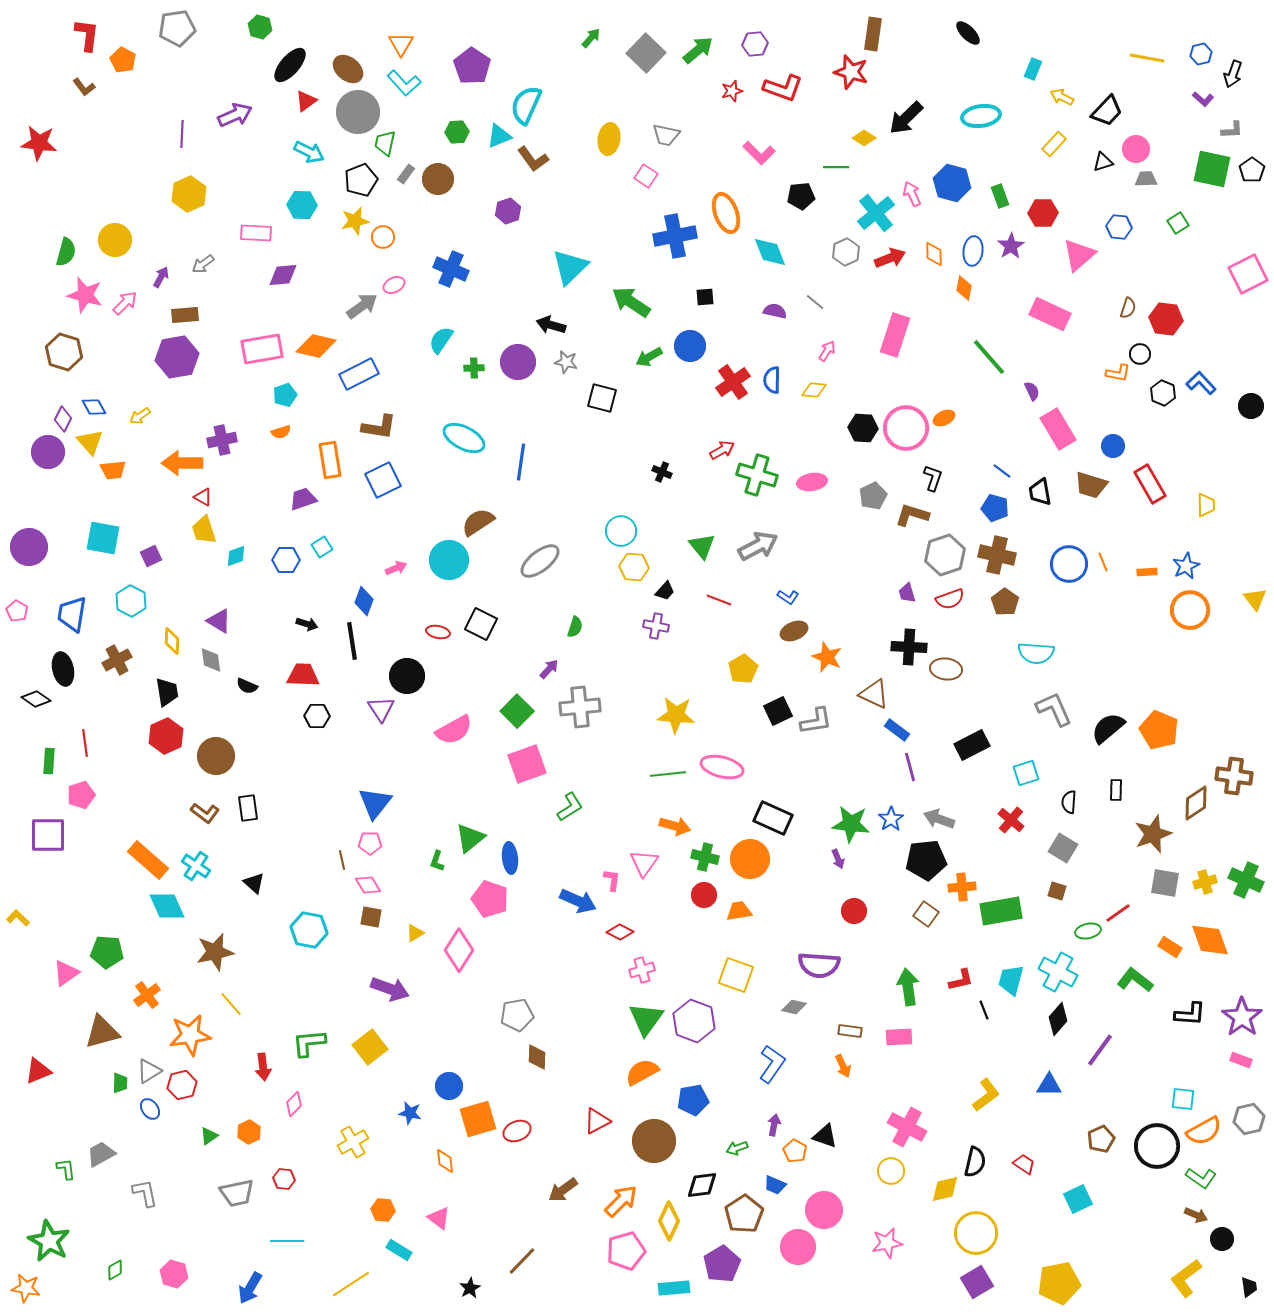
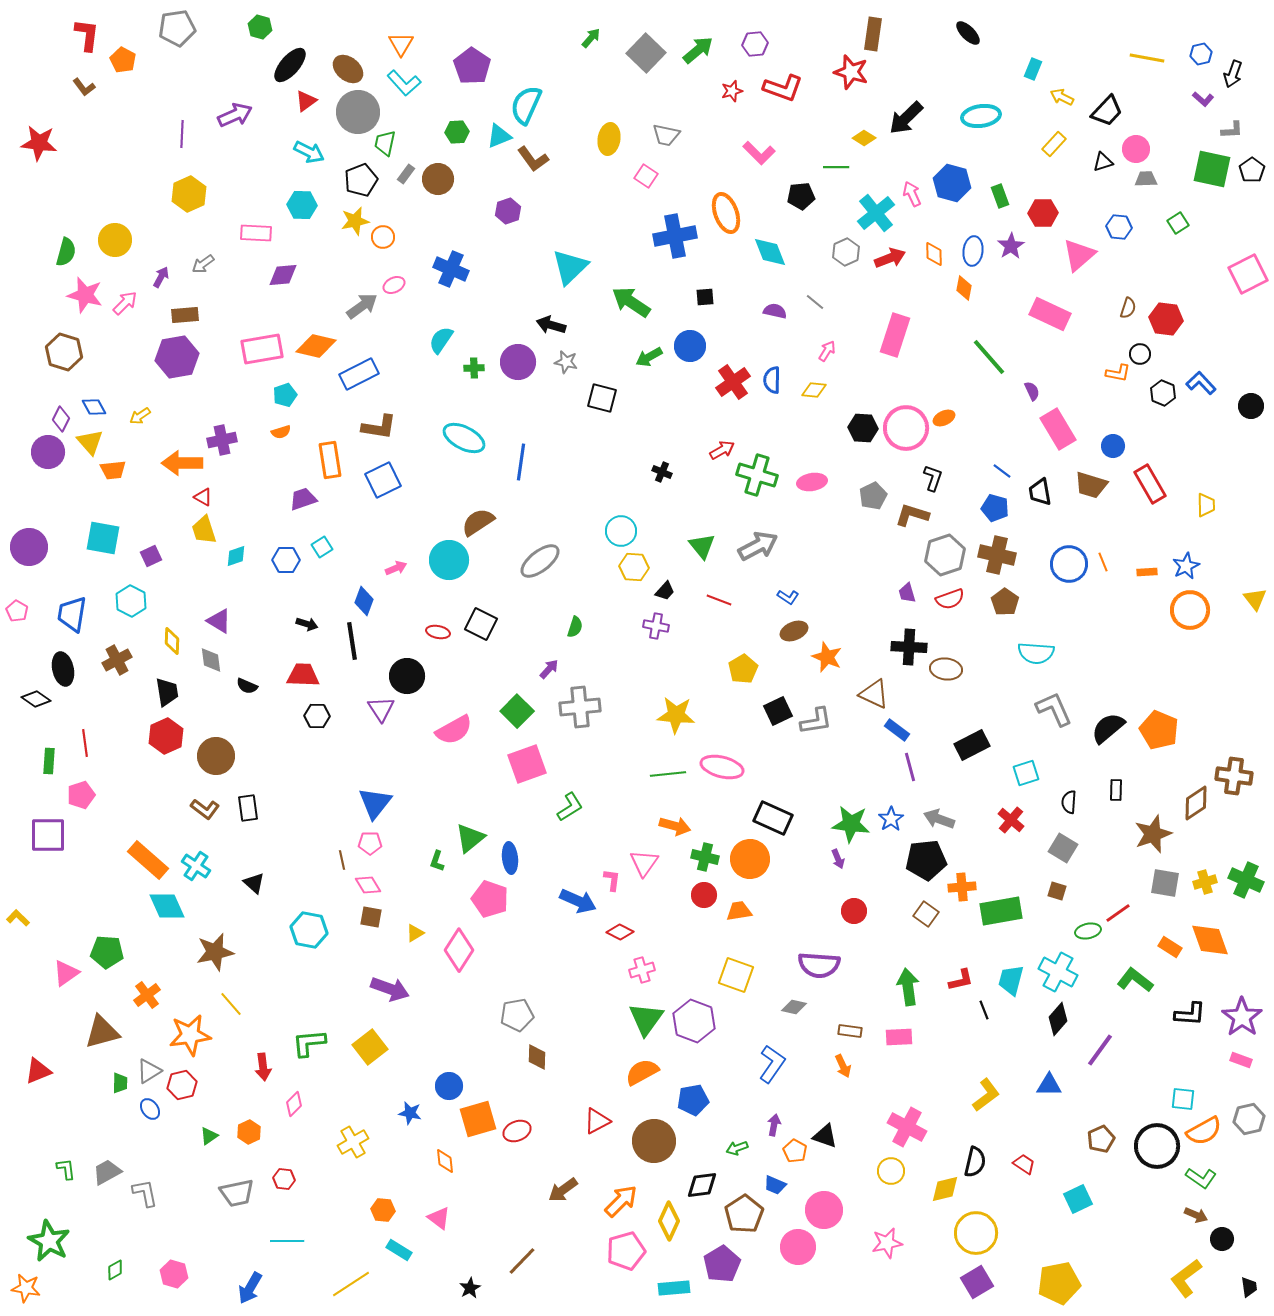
purple diamond at (63, 419): moved 2 px left
brown L-shape at (205, 813): moved 4 px up
gray trapezoid at (101, 1154): moved 6 px right, 18 px down
